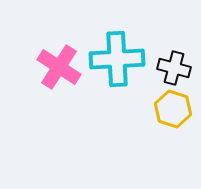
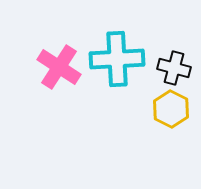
yellow hexagon: moved 2 px left; rotated 9 degrees clockwise
